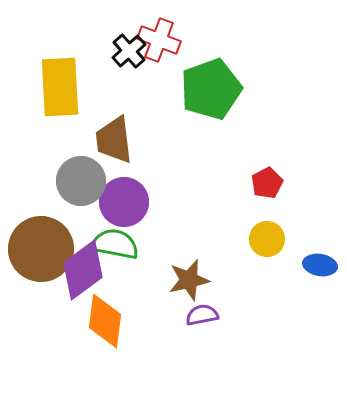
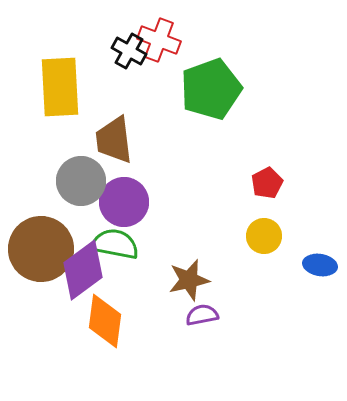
black cross: rotated 20 degrees counterclockwise
yellow circle: moved 3 px left, 3 px up
